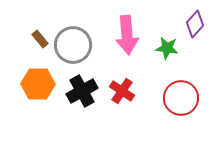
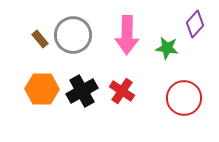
pink arrow: rotated 6 degrees clockwise
gray circle: moved 10 px up
orange hexagon: moved 4 px right, 5 px down
red circle: moved 3 px right
